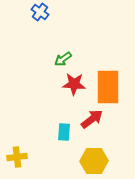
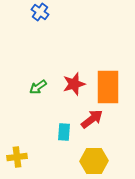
green arrow: moved 25 px left, 28 px down
red star: rotated 20 degrees counterclockwise
